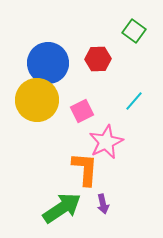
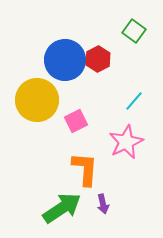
red hexagon: rotated 25 degrees counterclockwise
blue circle: moved 17 px right, 3 px up
pink square: moved 6 px left, 10 px down
pink star: moved 20 px right
